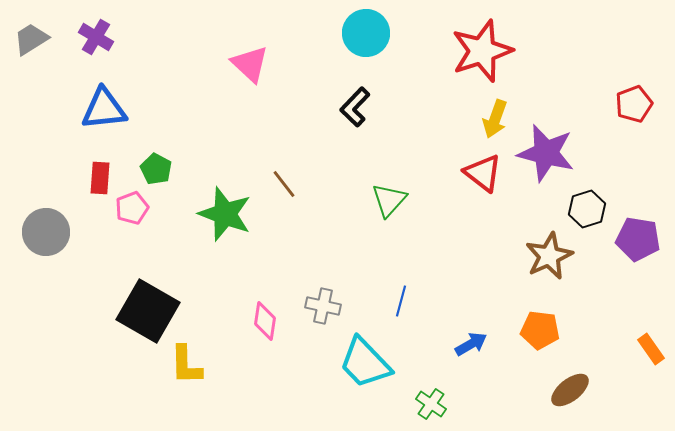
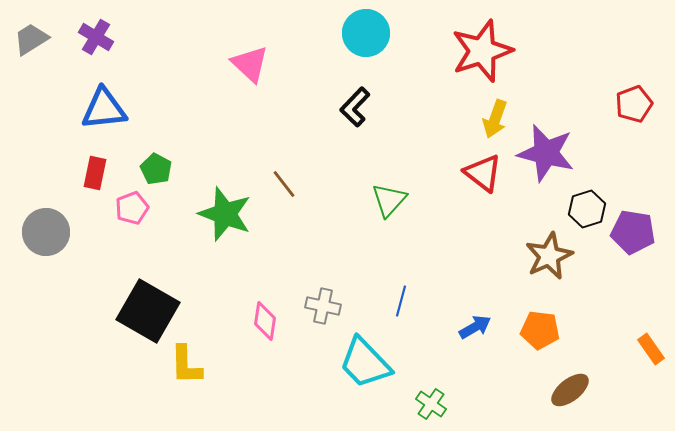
red rectangle: moved 5 px left, 5 px up; rotated 8 degrees clockwise
purple pentagon: moved 5 px left, 7 px up
blue arrow: moved 4 px right, 17 px up
